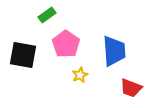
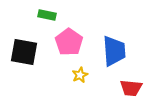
green rectangle: rotated 48 degrees clockwise
pink pentagon: moved 3 px right, 2 px up
black square: moved 1 px right, 3 px up
red trapezoid: rotated 15 degrees counterclockwise
